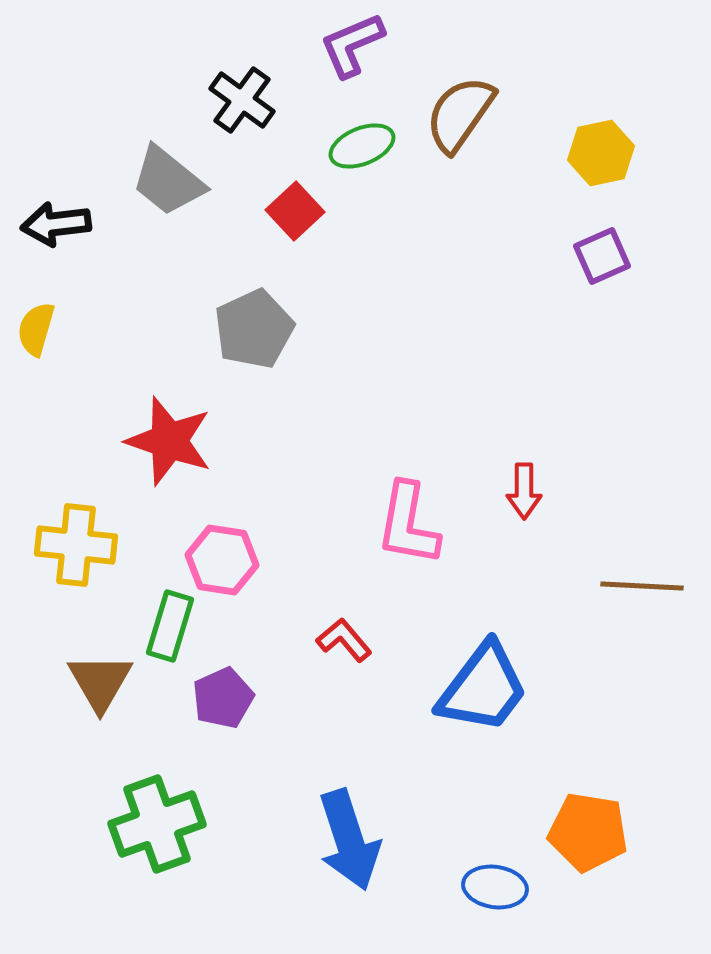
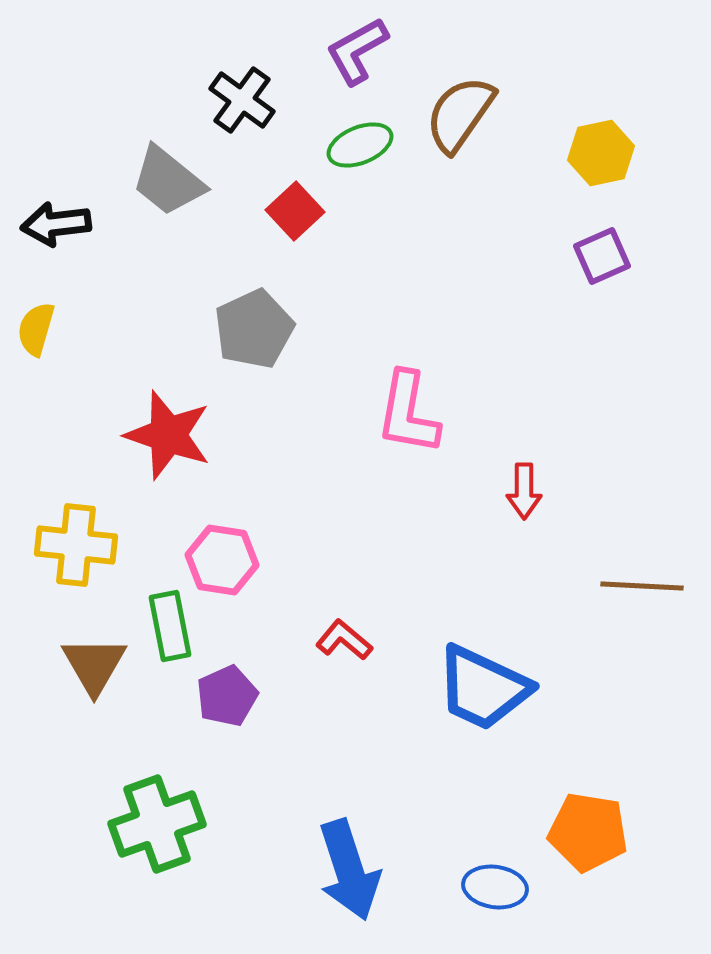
purple L-shape: moved 5 px right, 6 px down; rotated 6 degrees counterclockwise
green ellipse: moved 2 px left, 1 px up
red star: moved 1 px left, 6 px up
pink L-shape: moved 111 px up
green rectangle: rotated 28 degrees counterclockwise
red L-shape: rotated 10 degrees counterclockwise
brown triangle: moved 6 px left, 17 px up
blue trapezoid: rotated 78 degrees clockwise
purple pentagon: moved 4 px right, 2 px up
blue arrow: moved 30 px down
